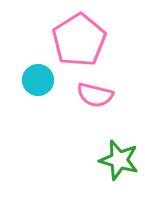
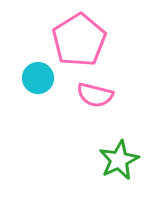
cyan circle: moved 2 px up
green star: rotated 30 degrees clockwise
